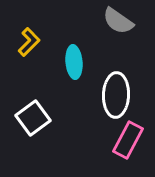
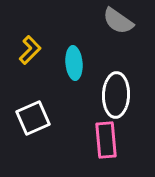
yellow L-shape: moved 1 px right, 8 px down
cyan ellipse: moved 1 px down
white square: rotated 12 degrees clockwise
pink rectangle: moved 22 px left; rotated 33 degrees counterclockwise
